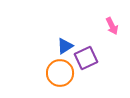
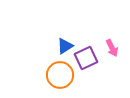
pink arrow: moved 22 px down
orange circle: moved 2 px down
